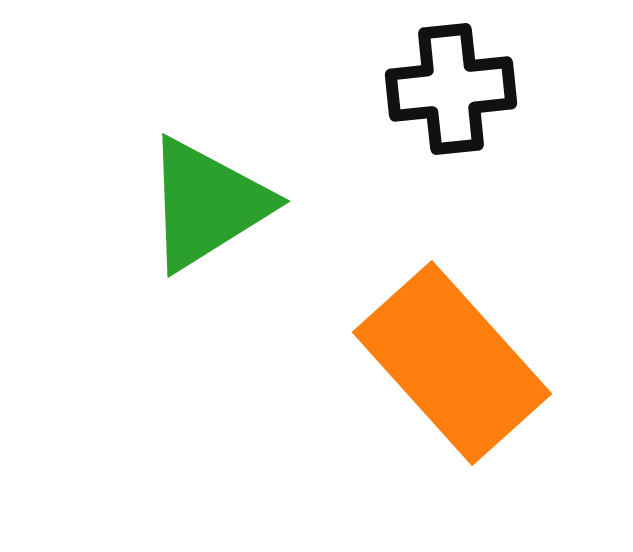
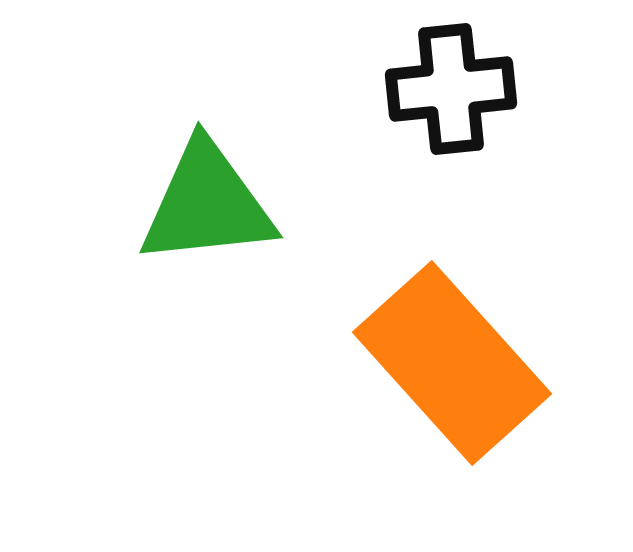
green triangle: rotated 26 degrees clockwise
